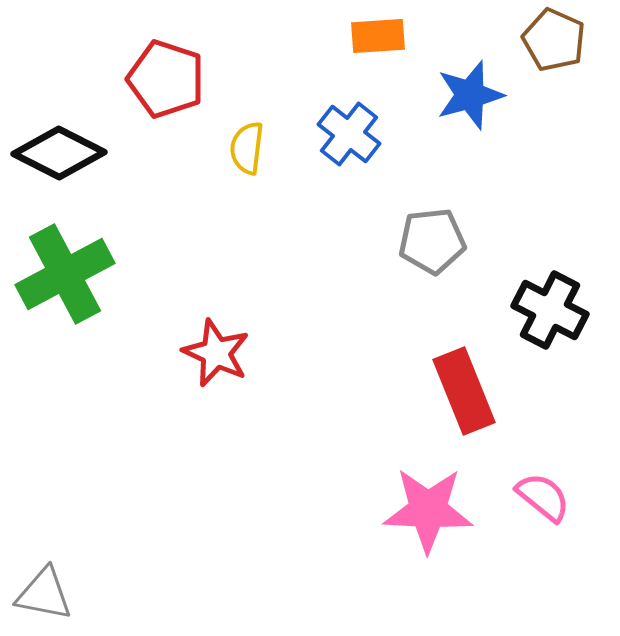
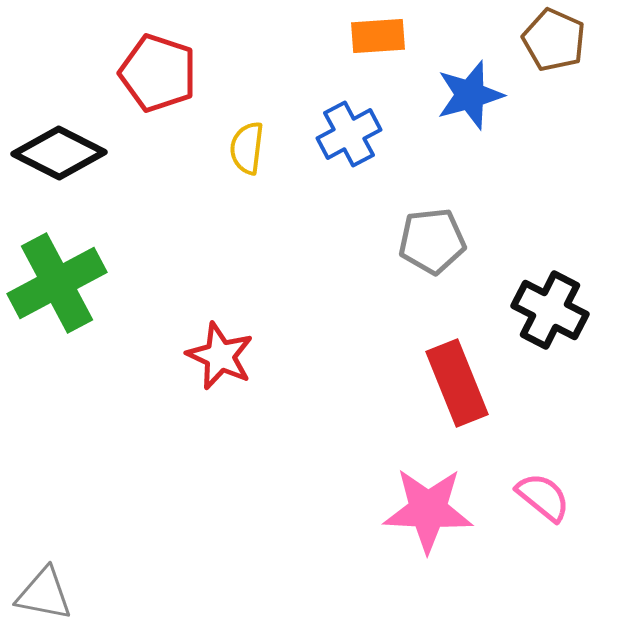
red pentagon: moved 8 px left, 6 px up
blue cross: rotated 24 degrees clockwise
green cross: moved 8 px left, 9 px down
red star: moved 4 px right, 3 px down
red rectangle: moved 7 px left, 8 px up
